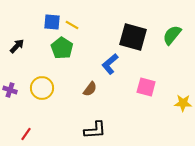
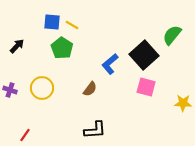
black square: moved 11 px right, 18 px down; rotated 32 degrees clockwise
red line: moved 1 px left, 1 px down
